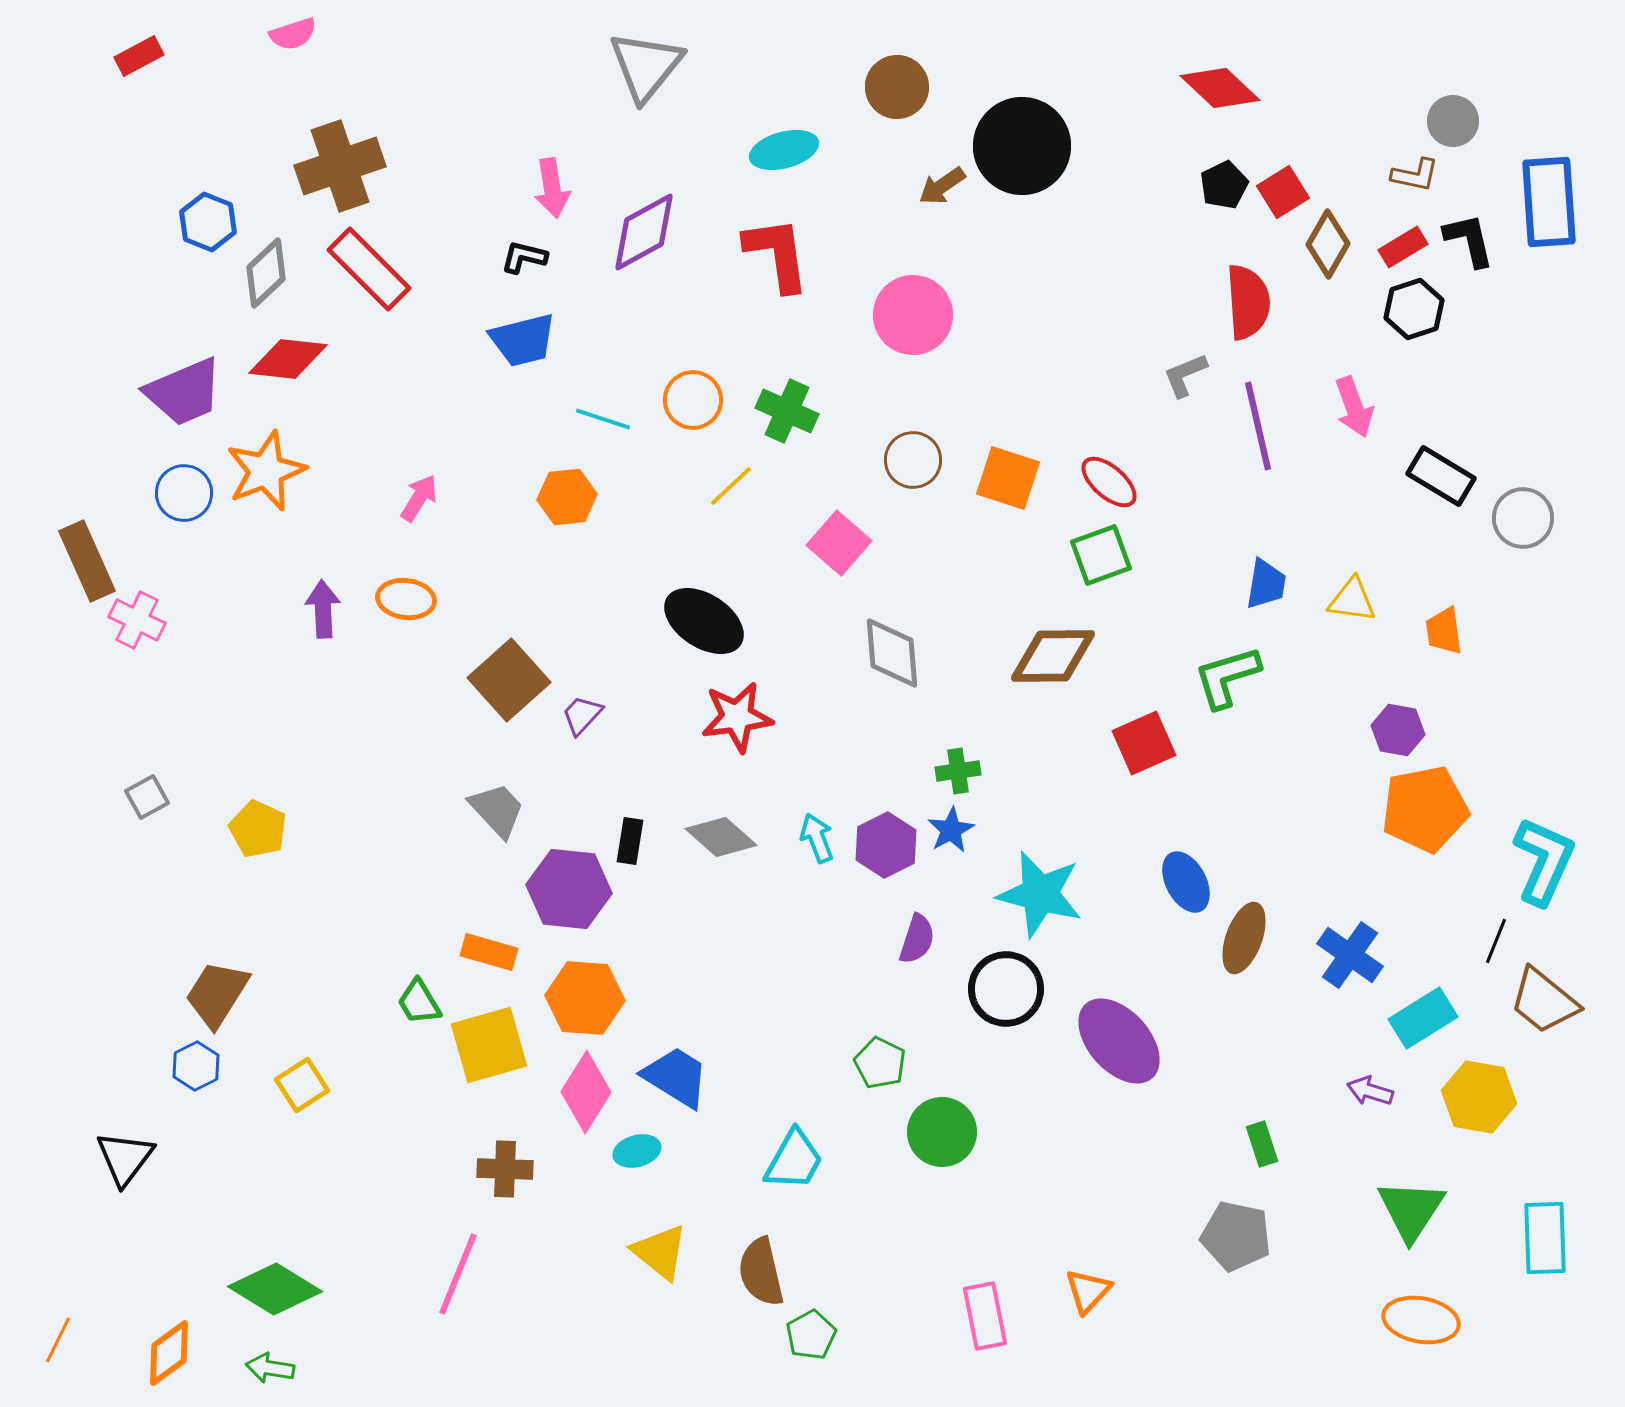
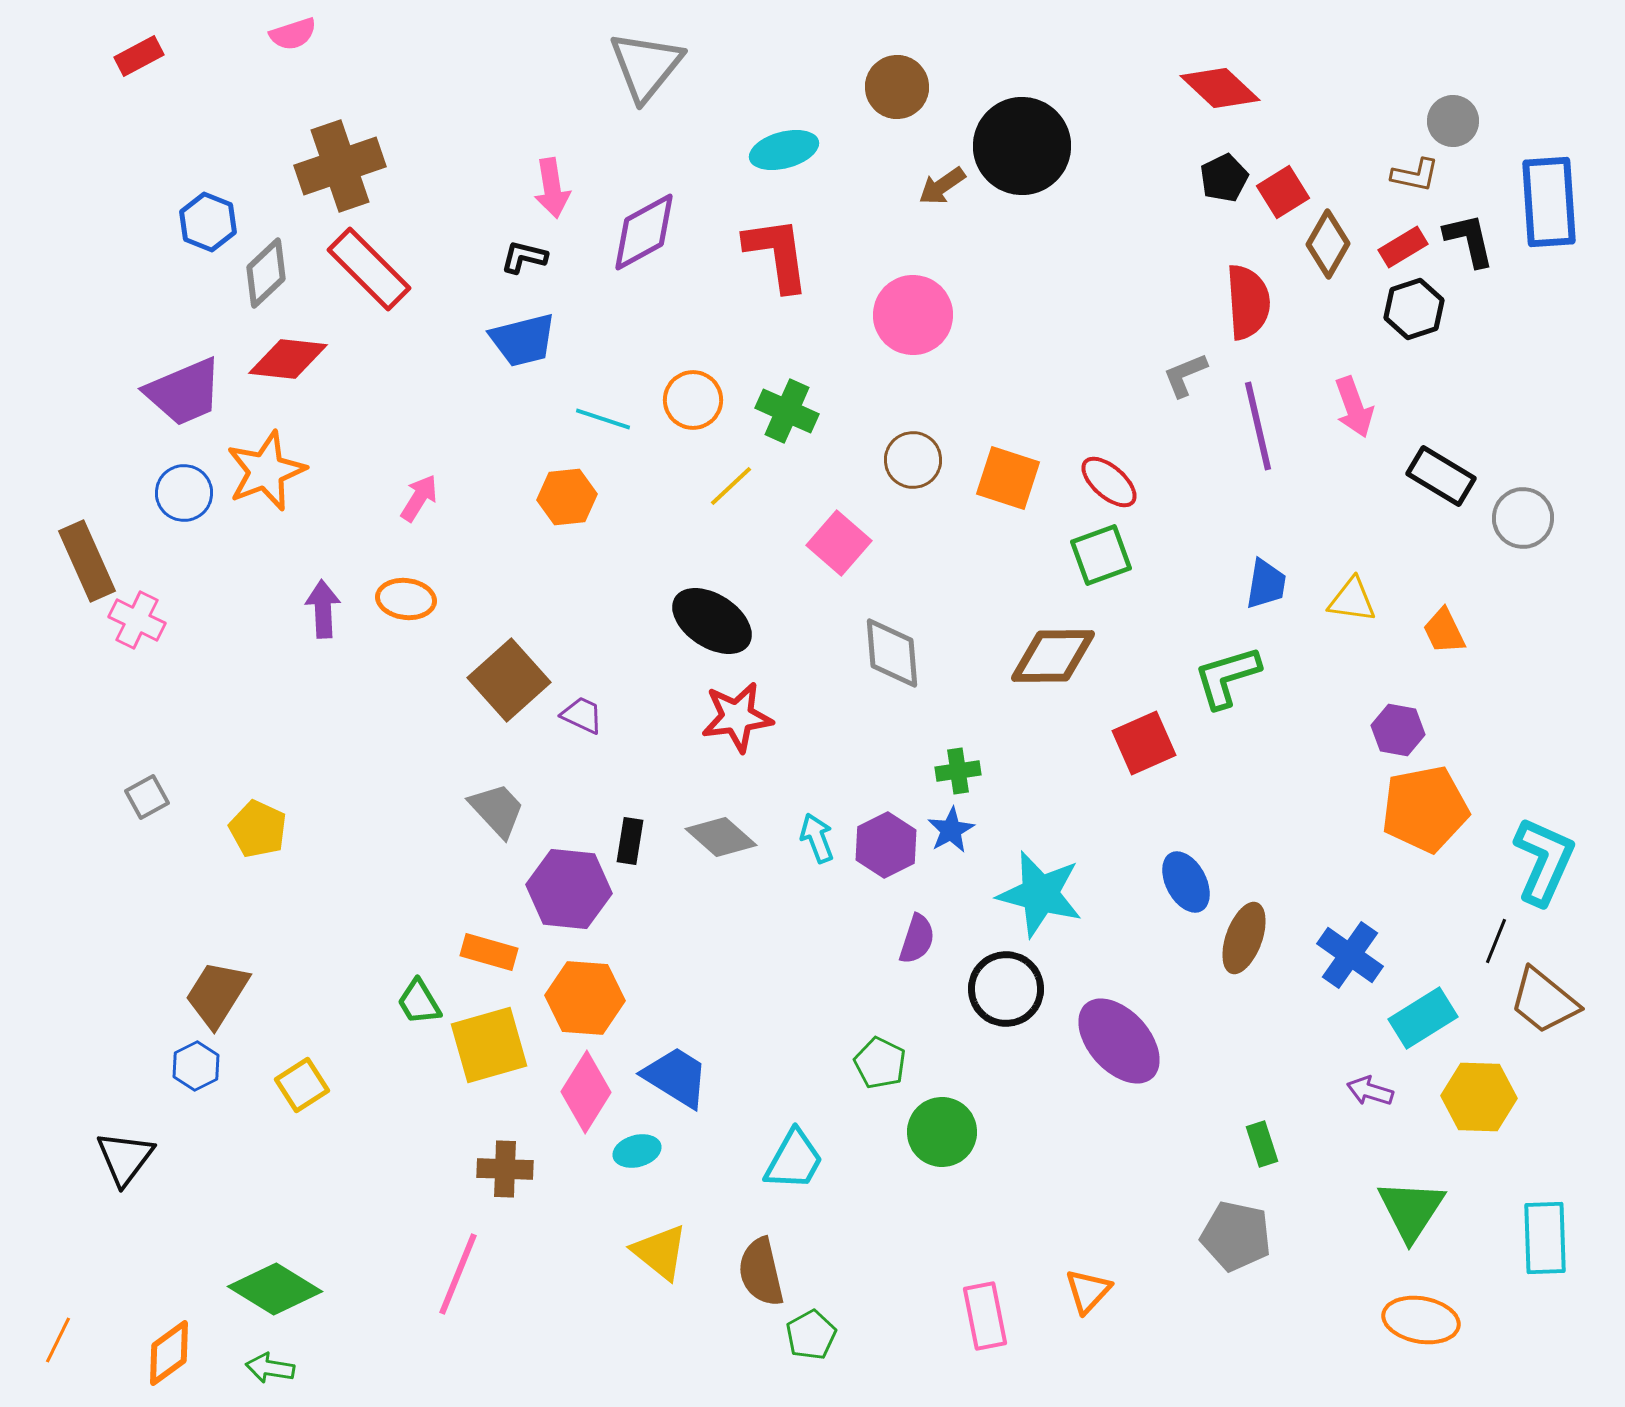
black pentagon at (1224, 185): moved 7 px up
black ellipse at (704, 621): moved 8 px right
orange trapezoid at (1444, 631): rotated 18 degrees counterclockwise
purple trapezoid at (582, 715): rotated 72 degrees clockwise
yellow hexagon at (1479, 1097): rotated 8 degrees counterclockwise
